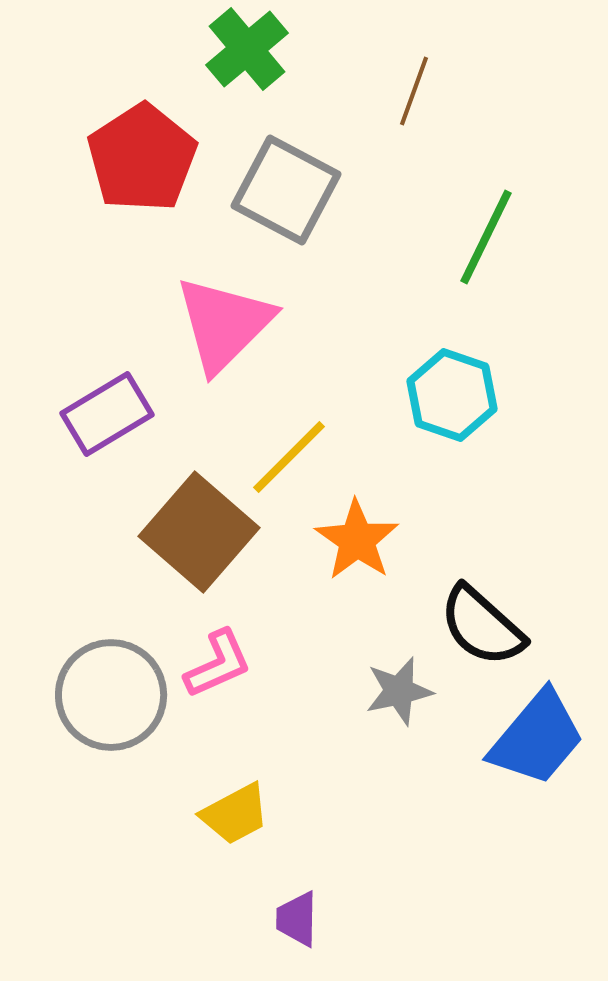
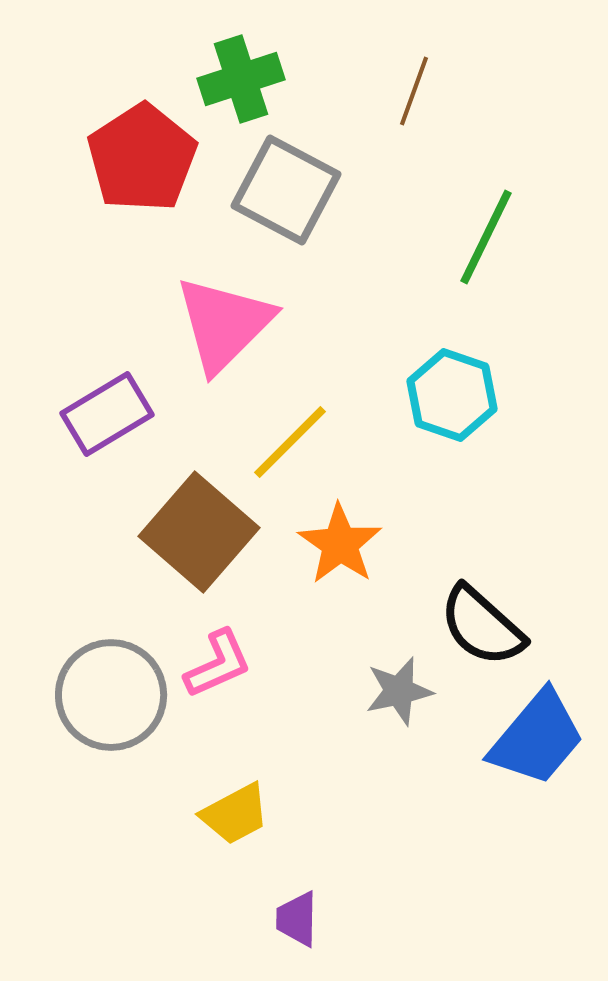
green cross: moved 6 px left, 30 px down; rotated 22 degrees clockwise
yellow line: moved 1 px right, 15 px up
orange star: moved 17 px left, 4 px down
